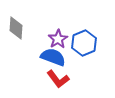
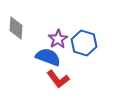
blue hexagon: rotated 20 degrees counterclockwise
blue semicircle: moved 5 px left
